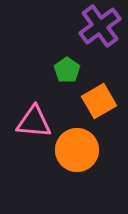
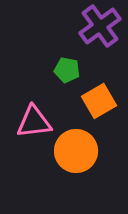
green pentagon: rotated 25 degrees counterclockwise
pink triangle: rotated 12 degrees counterclockwise
orange circle: moved 1 px left, 1 px down
